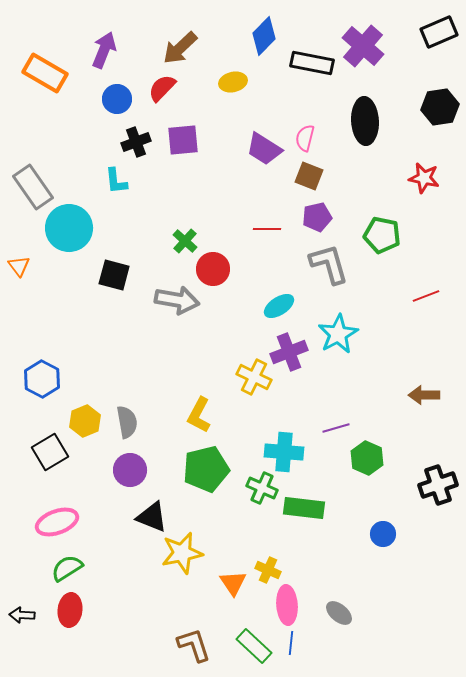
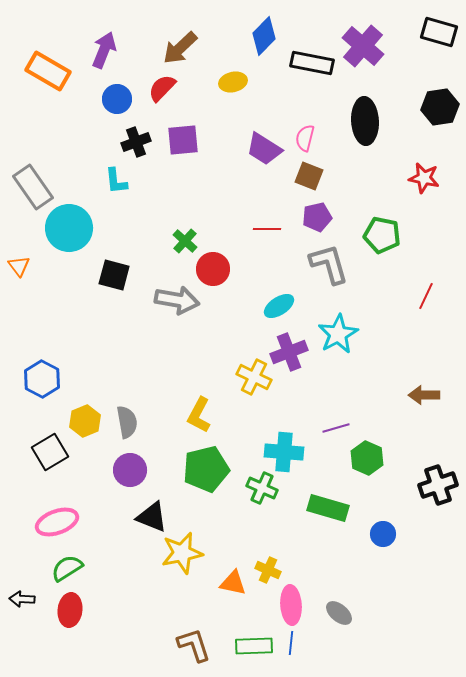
black rectangle at (439, 32): rotated 39 degrees clockwise
orange rectangle at (45, 73): moved 3 px right, 2 px up
red line at (426, 296): rotated 44 degrees counterclockwise
green rectangle at (304, 508): moved 24 px right; rotated 9 degrees clockwise
orange triangle at (233, 583): rotated 44 degrees counterclockwise
pink ellipse at (287, 605): moved 4 px right
black arrow at (22, 615): moved 16 px up
green rectangle at (254, 646): rotated 45 degrees counterclockwise
